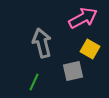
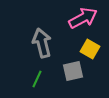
green line: moved 3 px right, 3 px up
